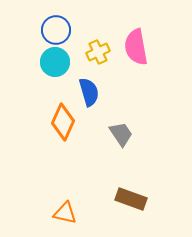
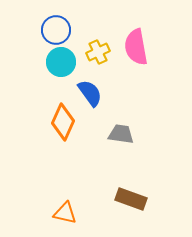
cyan circle: moved 6 px right
blue semicircle: moved 1 px right, 1 px down; rotated 20 degrees counterclockwise
gray trapezoid: rotated 48 degrees counterclockwise
